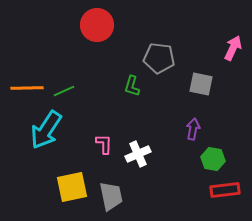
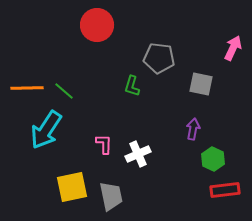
green line: rotated 65 degrees clockwise
green hexagon: rotated 15 degrees clockwise
